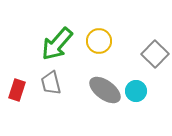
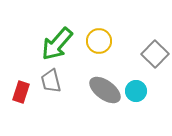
gray trapezoid: moved 2 px up
red rectangle: moved 4 px right, 2 px down
